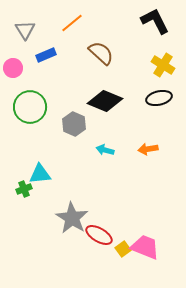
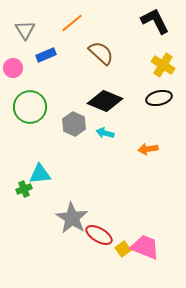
cyan arrow: moved 17 px up
